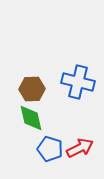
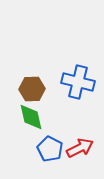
green diamond: moved 1 px up
blue pentagon: rotated 10 degrees clockwise
